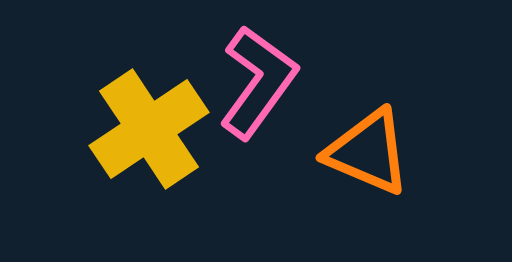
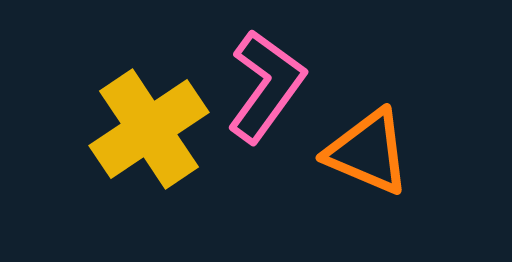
pink L-shape: moved 8 px right, 4 px down
